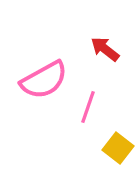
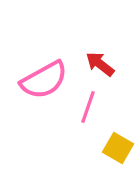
red arrow: moved 5 px left, 15 px down
yellow square: rotated 8 degrees counterclockwise
